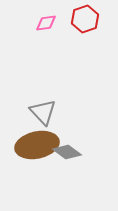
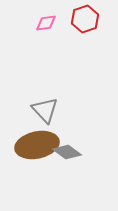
gray triangle: moved 2 px right, 2 px up
